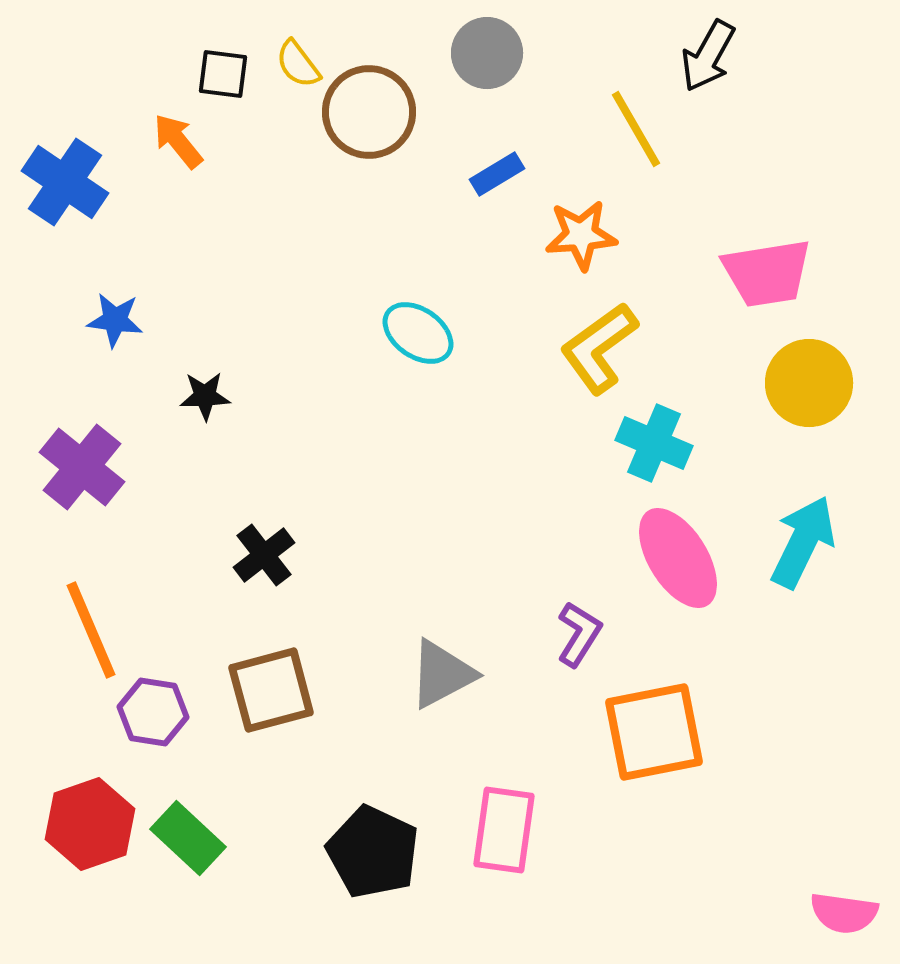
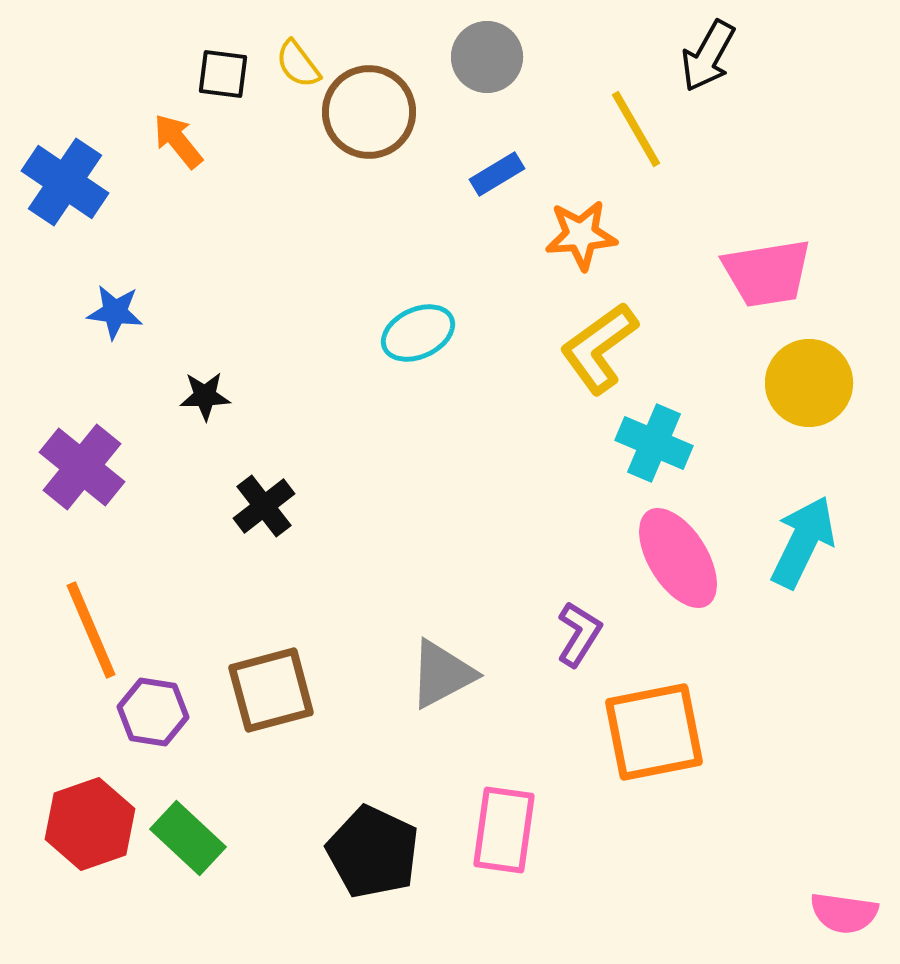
gray circle: moved 4 px down
blue star: moved 8 px up
cyan ellipse: rotated 60 degrees counterclockwise
black cross: moved 49 px up
